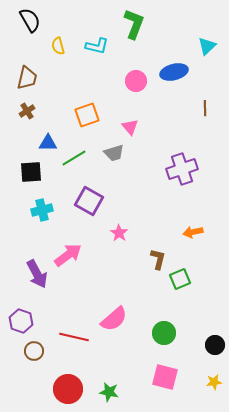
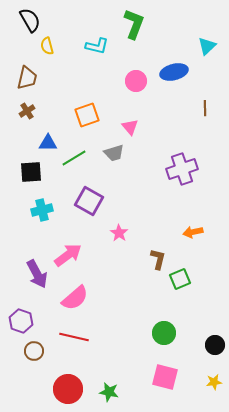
yellow semicircle: moved 11 px left
pink semicircle: moved 39 px left, 21 px up
